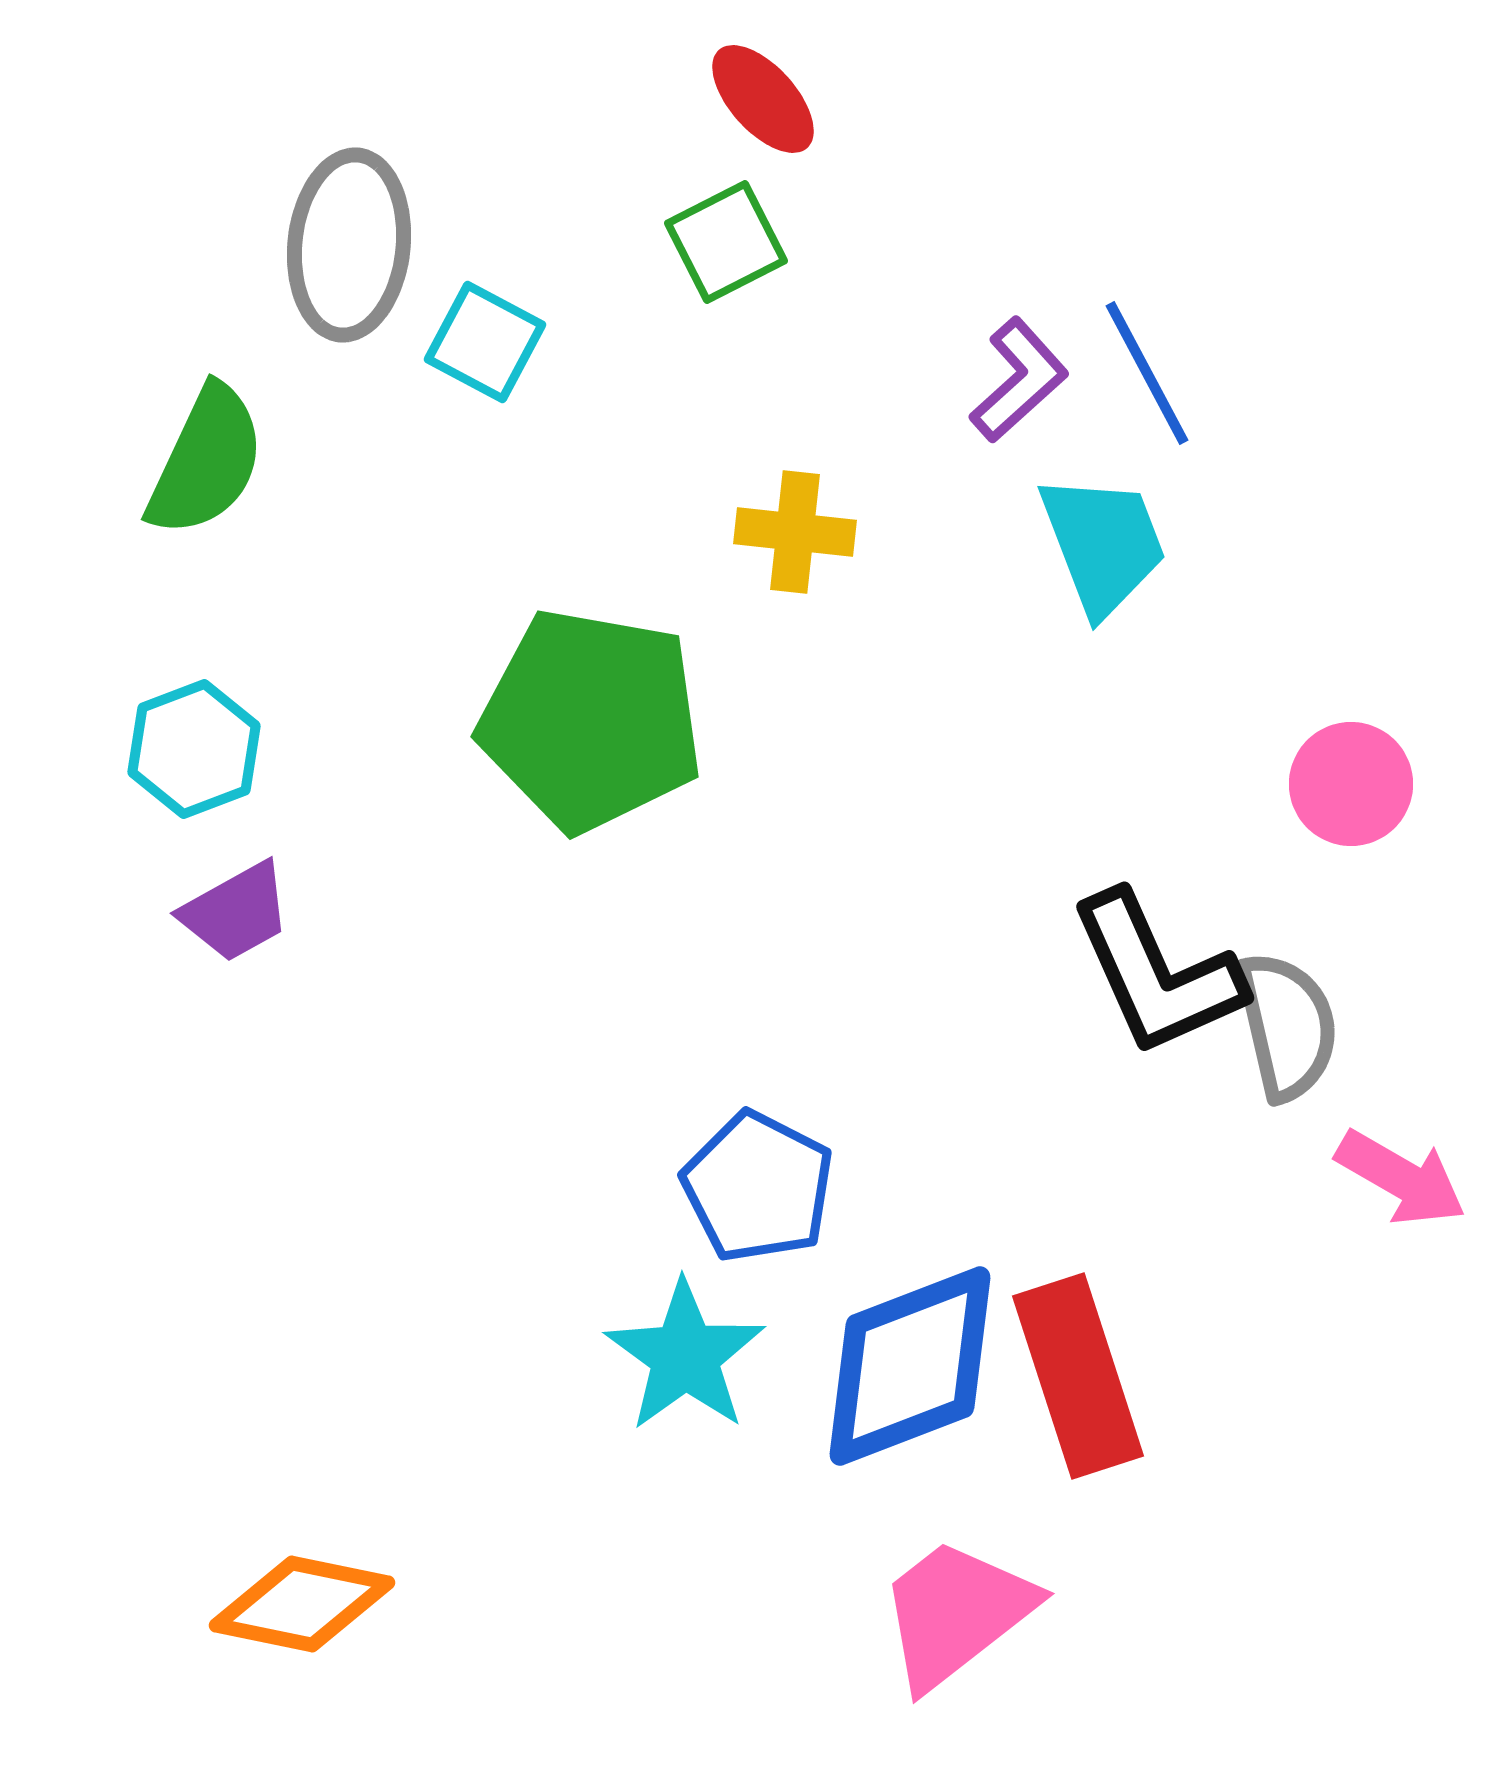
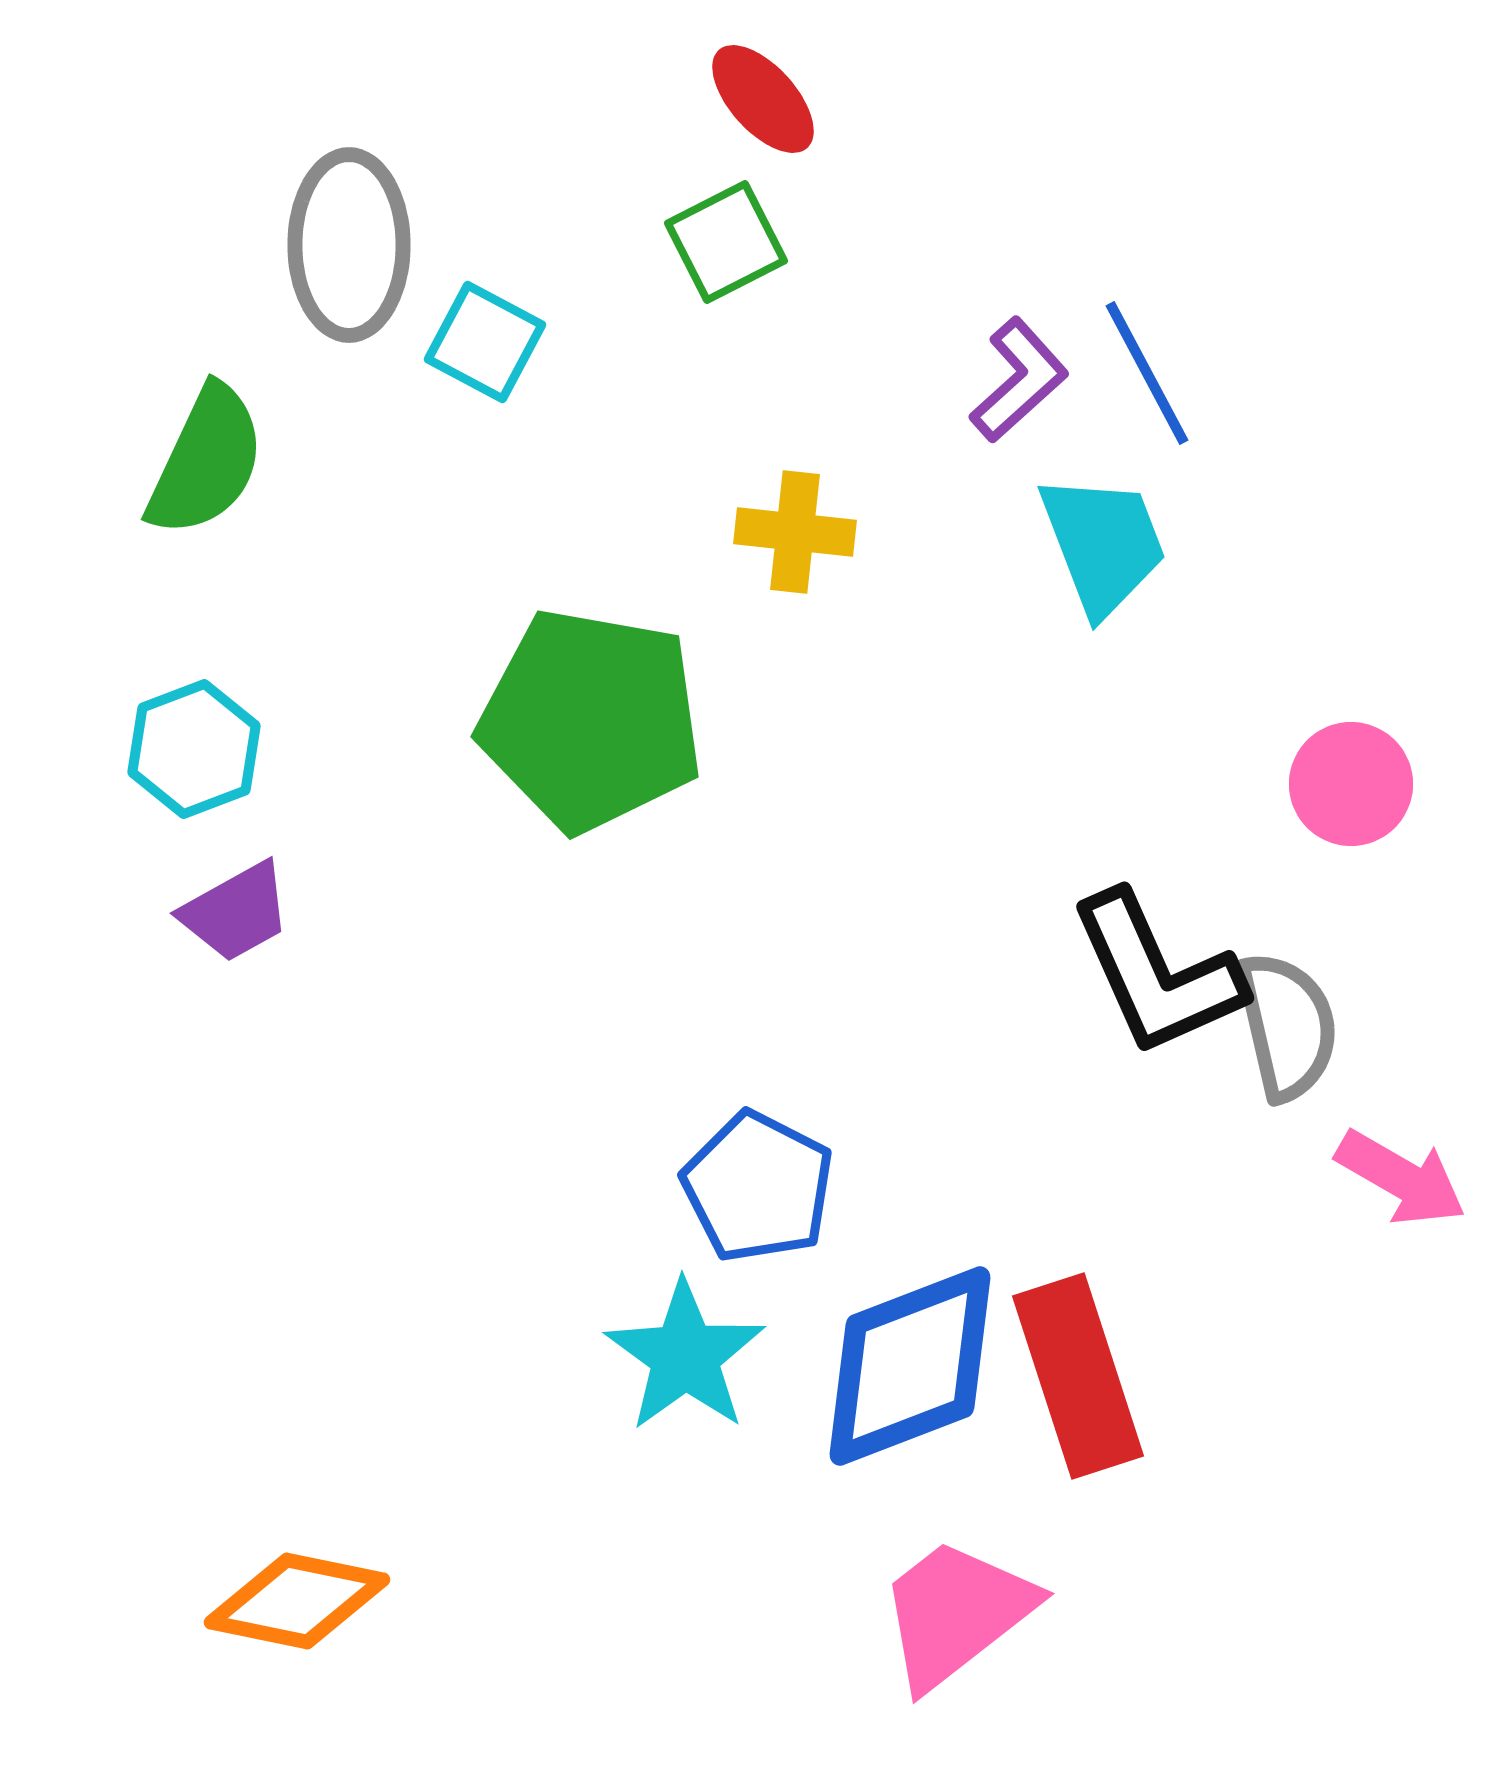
gray ellipse: rotated 6 degrees counterclockwise
orange diamond: moved 5 px left, 3 px up
